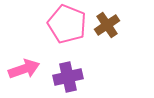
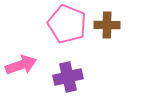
brown cross: rotated 35 degrees clockwise
pink arrow: moved 3 px left, 4 px up
